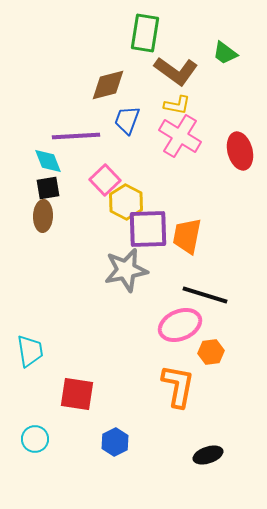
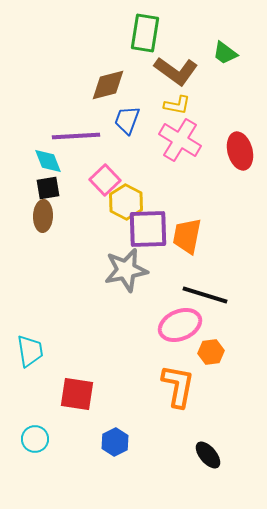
pink cross: moved 4 px down
black ellipse: rotated 68 degrees clockwise
